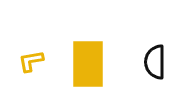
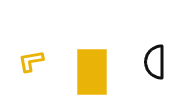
yellow rectangle: moved 4 px right, 8 px down
